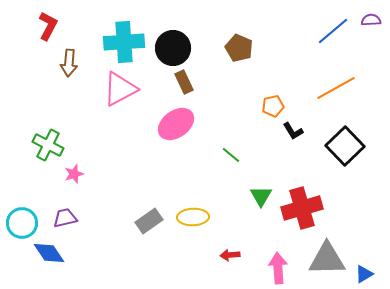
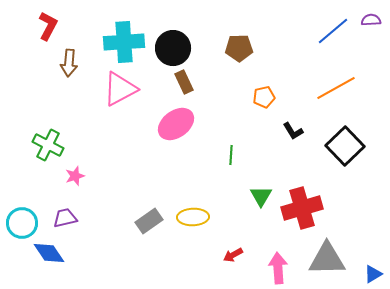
brown pentagon: rotated 24 degrees counterclockwise
orange pentagon: moved 9 px left, 9 px up
green line: rotated 54 degrees clockwise
pink star: moved 1 px right, 2 px down
red arrow: moved 3 px right; rotated 24 degrees counterclockwise
blue triangle: moved 9 px right
